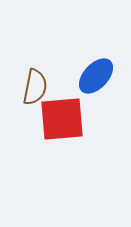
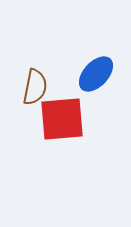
blue ellipse: moved 2 px up
